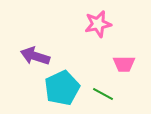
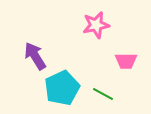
pink star: moved 2 px left, 1 px down
purple arrow: rotated 40 degrees clockwise
pink trapezoid: moved 2 px right, 3 px up
